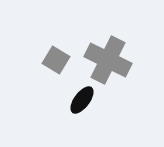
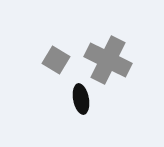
black ellipse: moved 1 px left, 1 px up; rotated 48 degrees counterclockwise
